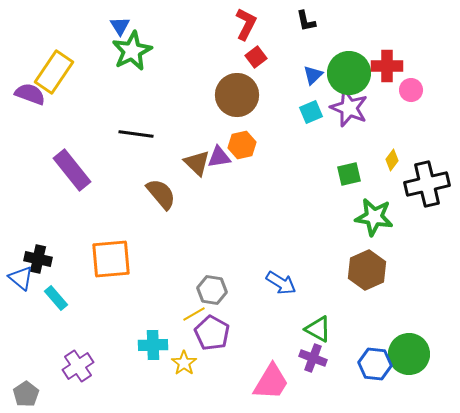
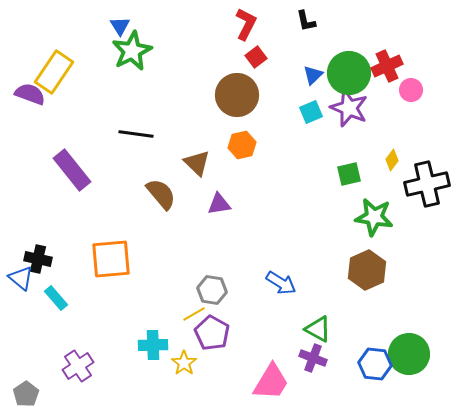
red cross at (387, 66): rotated 24 degrees counterclockwise
purple triangle at (219, 157): moved 47 px down
